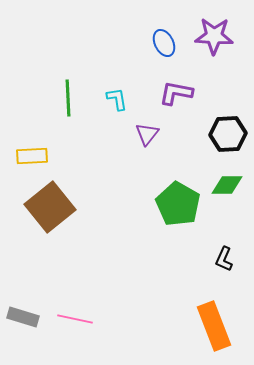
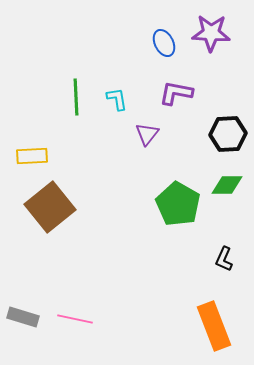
purple star: moved 3 px left, 3 px up
green line: moved 8 px right, 1 px up
